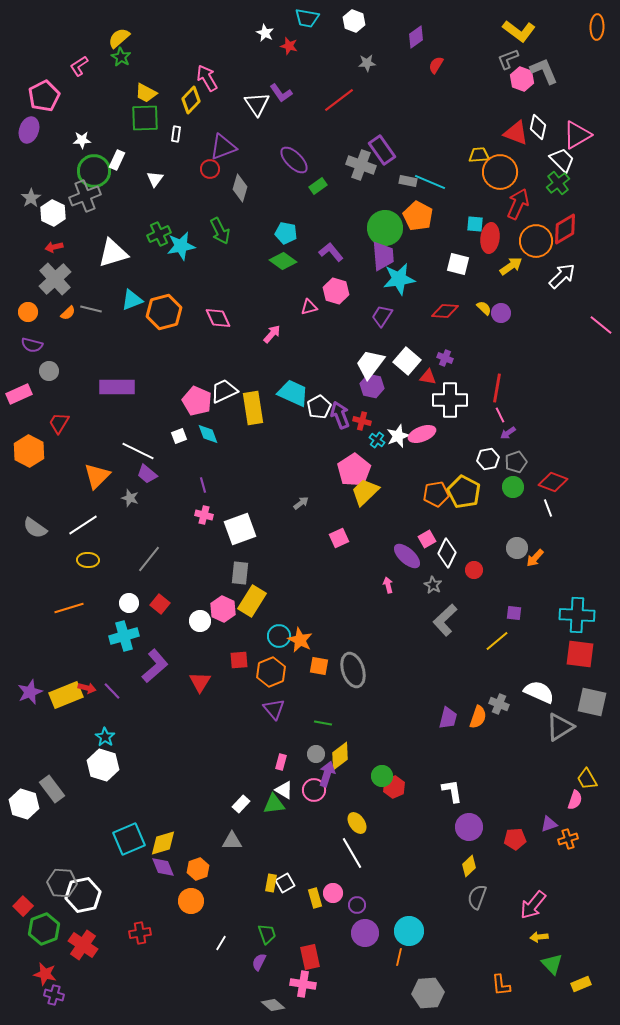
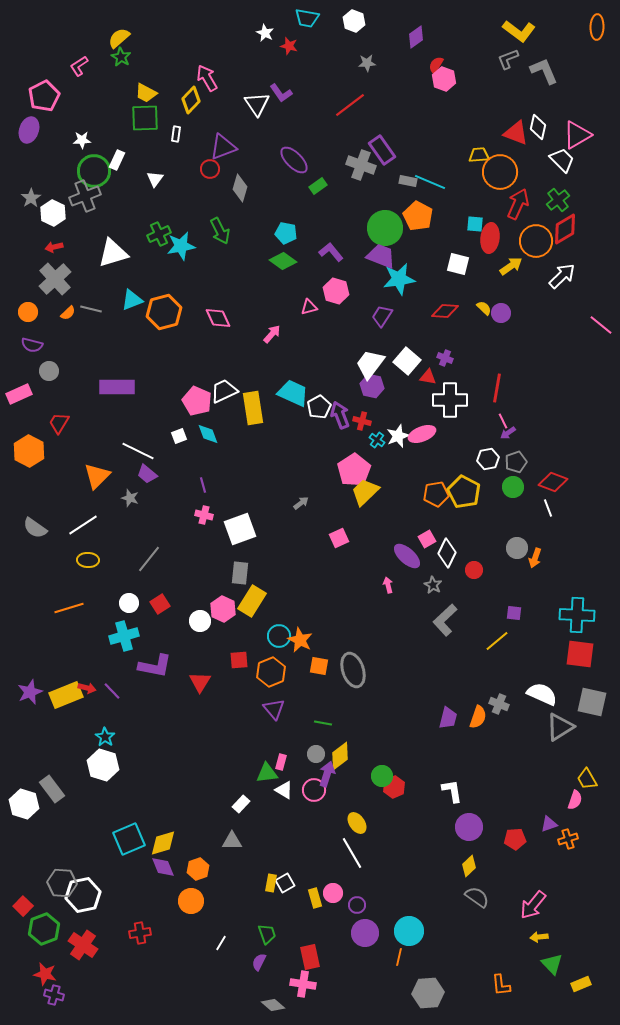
pink hexagon at (522, 79): moved 78 px left
red line at (339, 100): moved 11 px right, 5 px down
green cross at (558, 183): moved 17 px down
purple trapezoid at (383, 256): moved 2 px left; rotated 64 degrees counterclockwise
pink line at (500, 415): moved 3 px right, 6 px down
orange arrow at (535, 558): rotated 24 degrees counterclockwise
red square at (160, 604): rotated 18 degrees clockwise
purple L-shape at (155, 666): rotated 52 degrees clockwise
white semicircle at (539, 692): moved 3 px right, 2 px down
green triangle at (274, 804): moved 7 px left, 31 px up
gray semicircle at (477, 897): rotated 105 degrees clockwise
